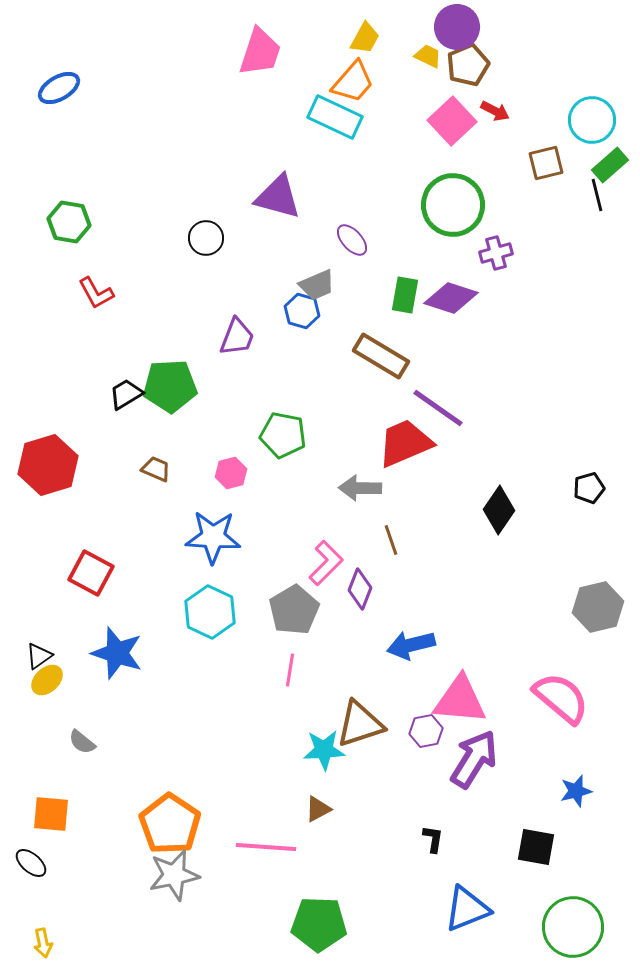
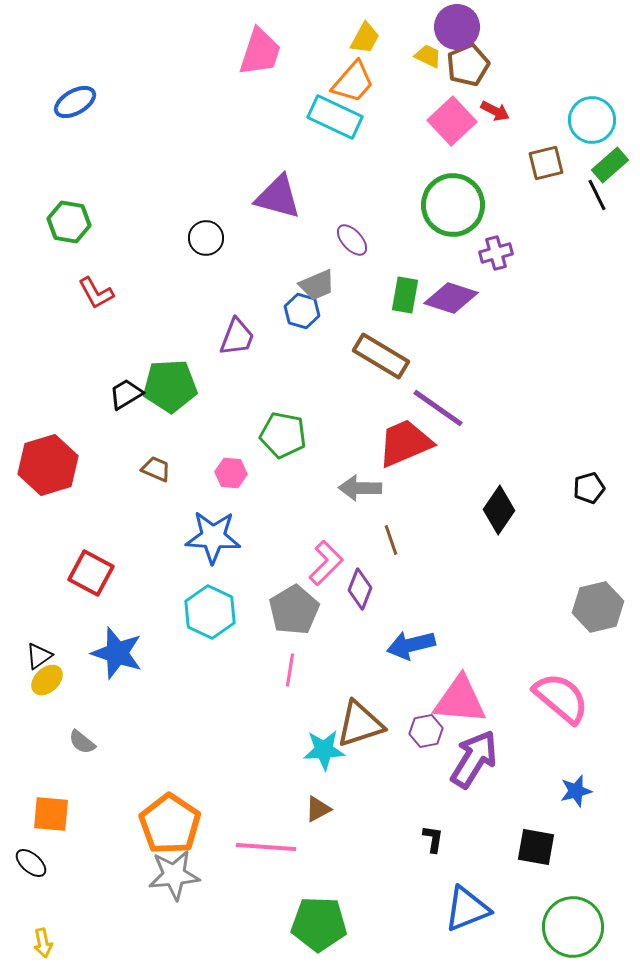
blue ellipse at (59, 88): moved 16 px right, 14 px down
black line at (597, 195): rotated 12 degrees counterclockwise
pink hexagon at (231, 473): rotated 20 degrees clockwise
gray star at (174, 875): rotated 6 degrees clockwise
